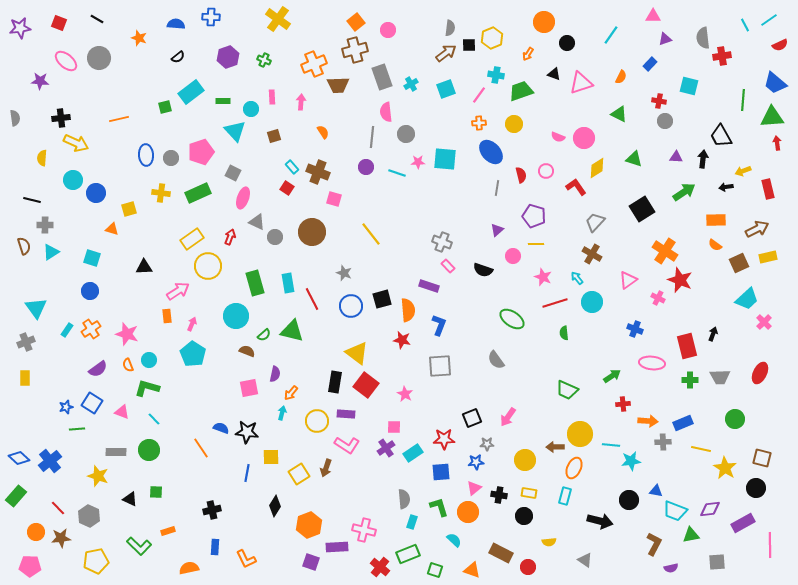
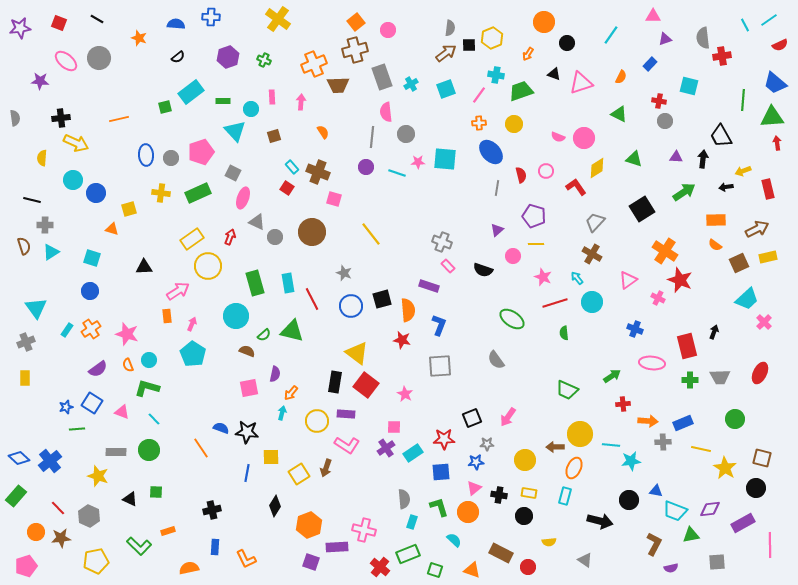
black arrow at (713, 334): moved 1 px right, 2 px up
pink pentagon at (30, 566): moved 4 px left; rotated 20 degrees counterclockwise
